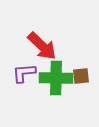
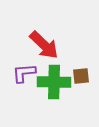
red arrow: moved 2 px right, 1 px up
green cross: moved 2 px left, 4 px down
